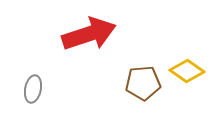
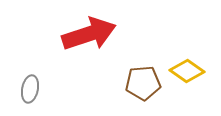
gray ellipse: moved 3 px left
